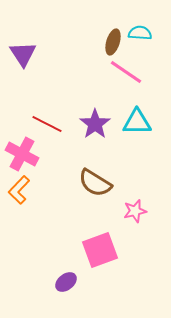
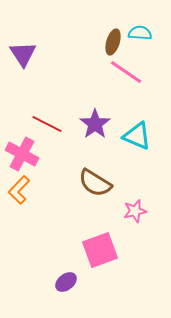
cyan triangle: moved 14 px down; rotated 24 degrees clockwise
